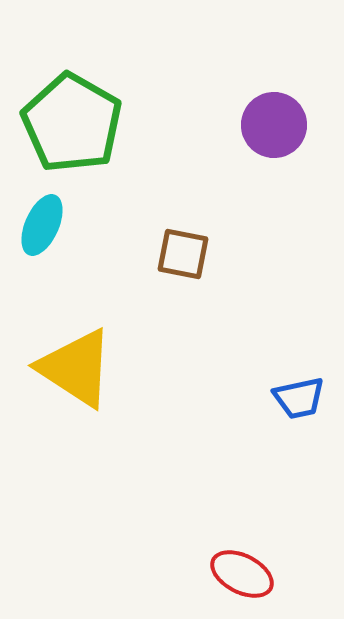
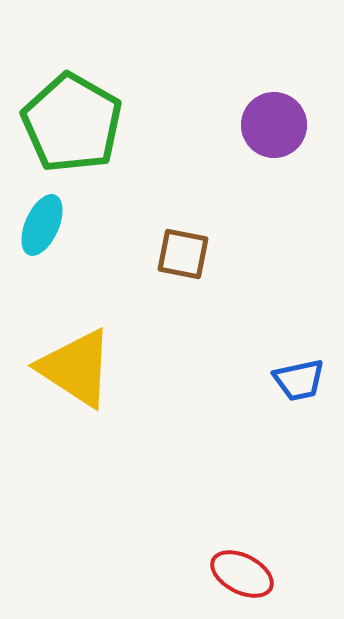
blue trapezoid: moved 18 px up
